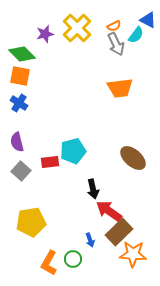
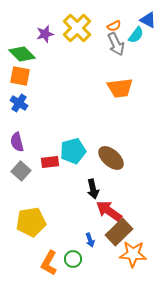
brown ellipse: moved 22 px left
